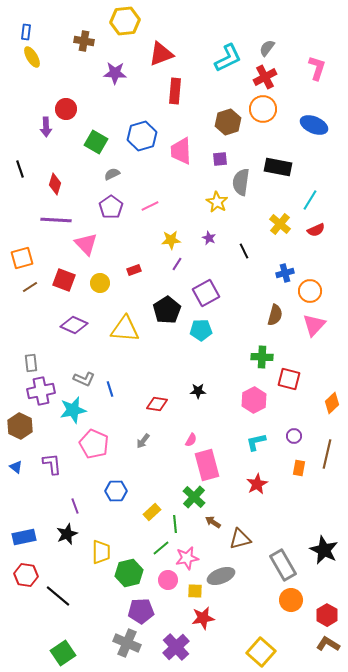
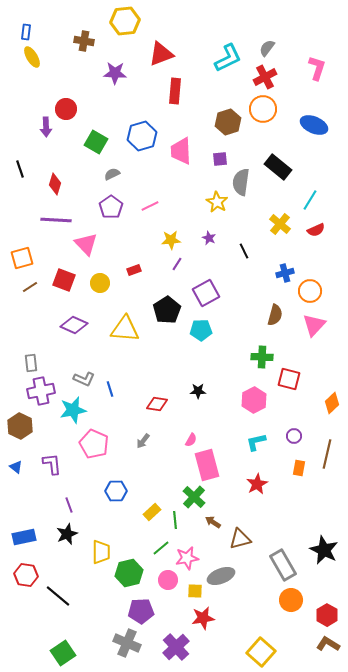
black rectangle at (278, 167): rotated 28 degrees clockwise
purple line at (75, 506): moved 6 px left, 1 px up
green line at (175, 524): moved 4 px up
